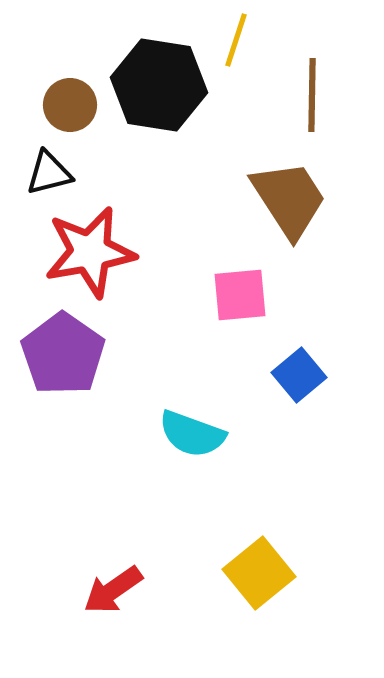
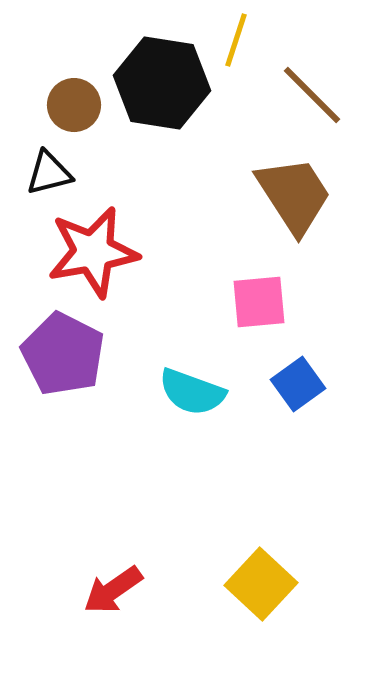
black hexagon: moved 3 px right, 2 px up
brown line: rotated 46 degrees counterclockwise
brown circle: moved 4 px right
brown trapezoid: moved 5 px right, 4 px up
red star: moved 3 px right
pink square: moved 19 px right, 7 px down
purple pentagon: rotated 8 degrees counterclockwise
blue square: moved 1 px left, 9 px down; rotated 4 degrees clockwise
cyan semicircle: moved 42 px up
yellow square: moved 2 px right, 11 px down; rotated 8 degrees counterclockwise
